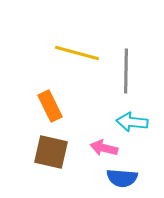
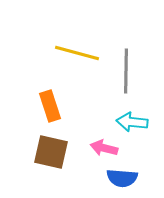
orange rectangle: rotated 8 degrees clockwise
